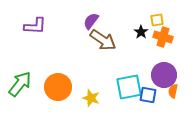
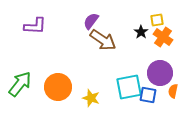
orange cross: rotated 18 degrees clockwise
purple circle: moved 4 px left, 2 px up
